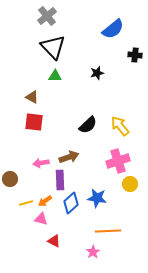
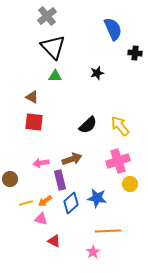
blue semicircle: rotated 75 degrees counterclockwise
black cross: moved 2 px up
brown arrow: moved 3 px right, 2 px down
purple rectangle: rotated 12 degrees counterclockwise
